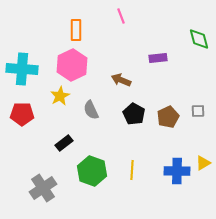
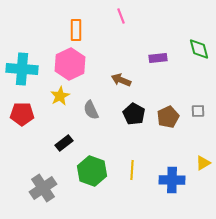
green diamond: moved 10 px down
pink hexagon: moved 2 px left, 1 px up
blue cross: moved 5 px left, 9 px down
